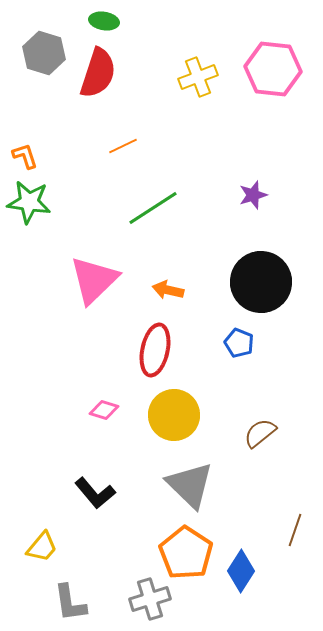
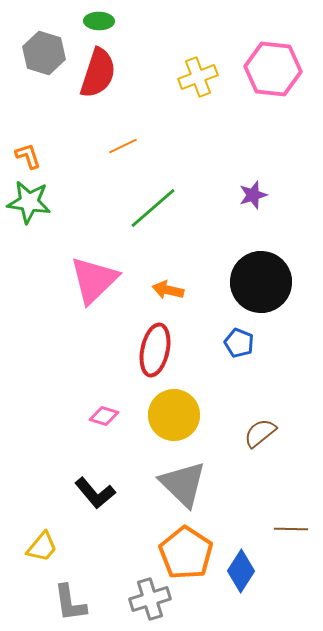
green ellipse: moved 5 px left; rotated 8 degrees counterclockwise
orange L-shape: moved 3 px right
green line: rotated 8 degrees counterclockwise
pink diamond: moved 6 px down
gray triangle: moved 7 px left, 1 px up
brown line: moved 4 px left, 1 px up; rotated 72 degrees clockwise
